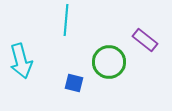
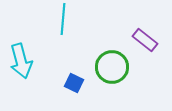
cyan line: moved 3 px left, 1 px up
green circle: moved 3 px right, 5 px down
blue square: rotated 12 degrees clockwise
